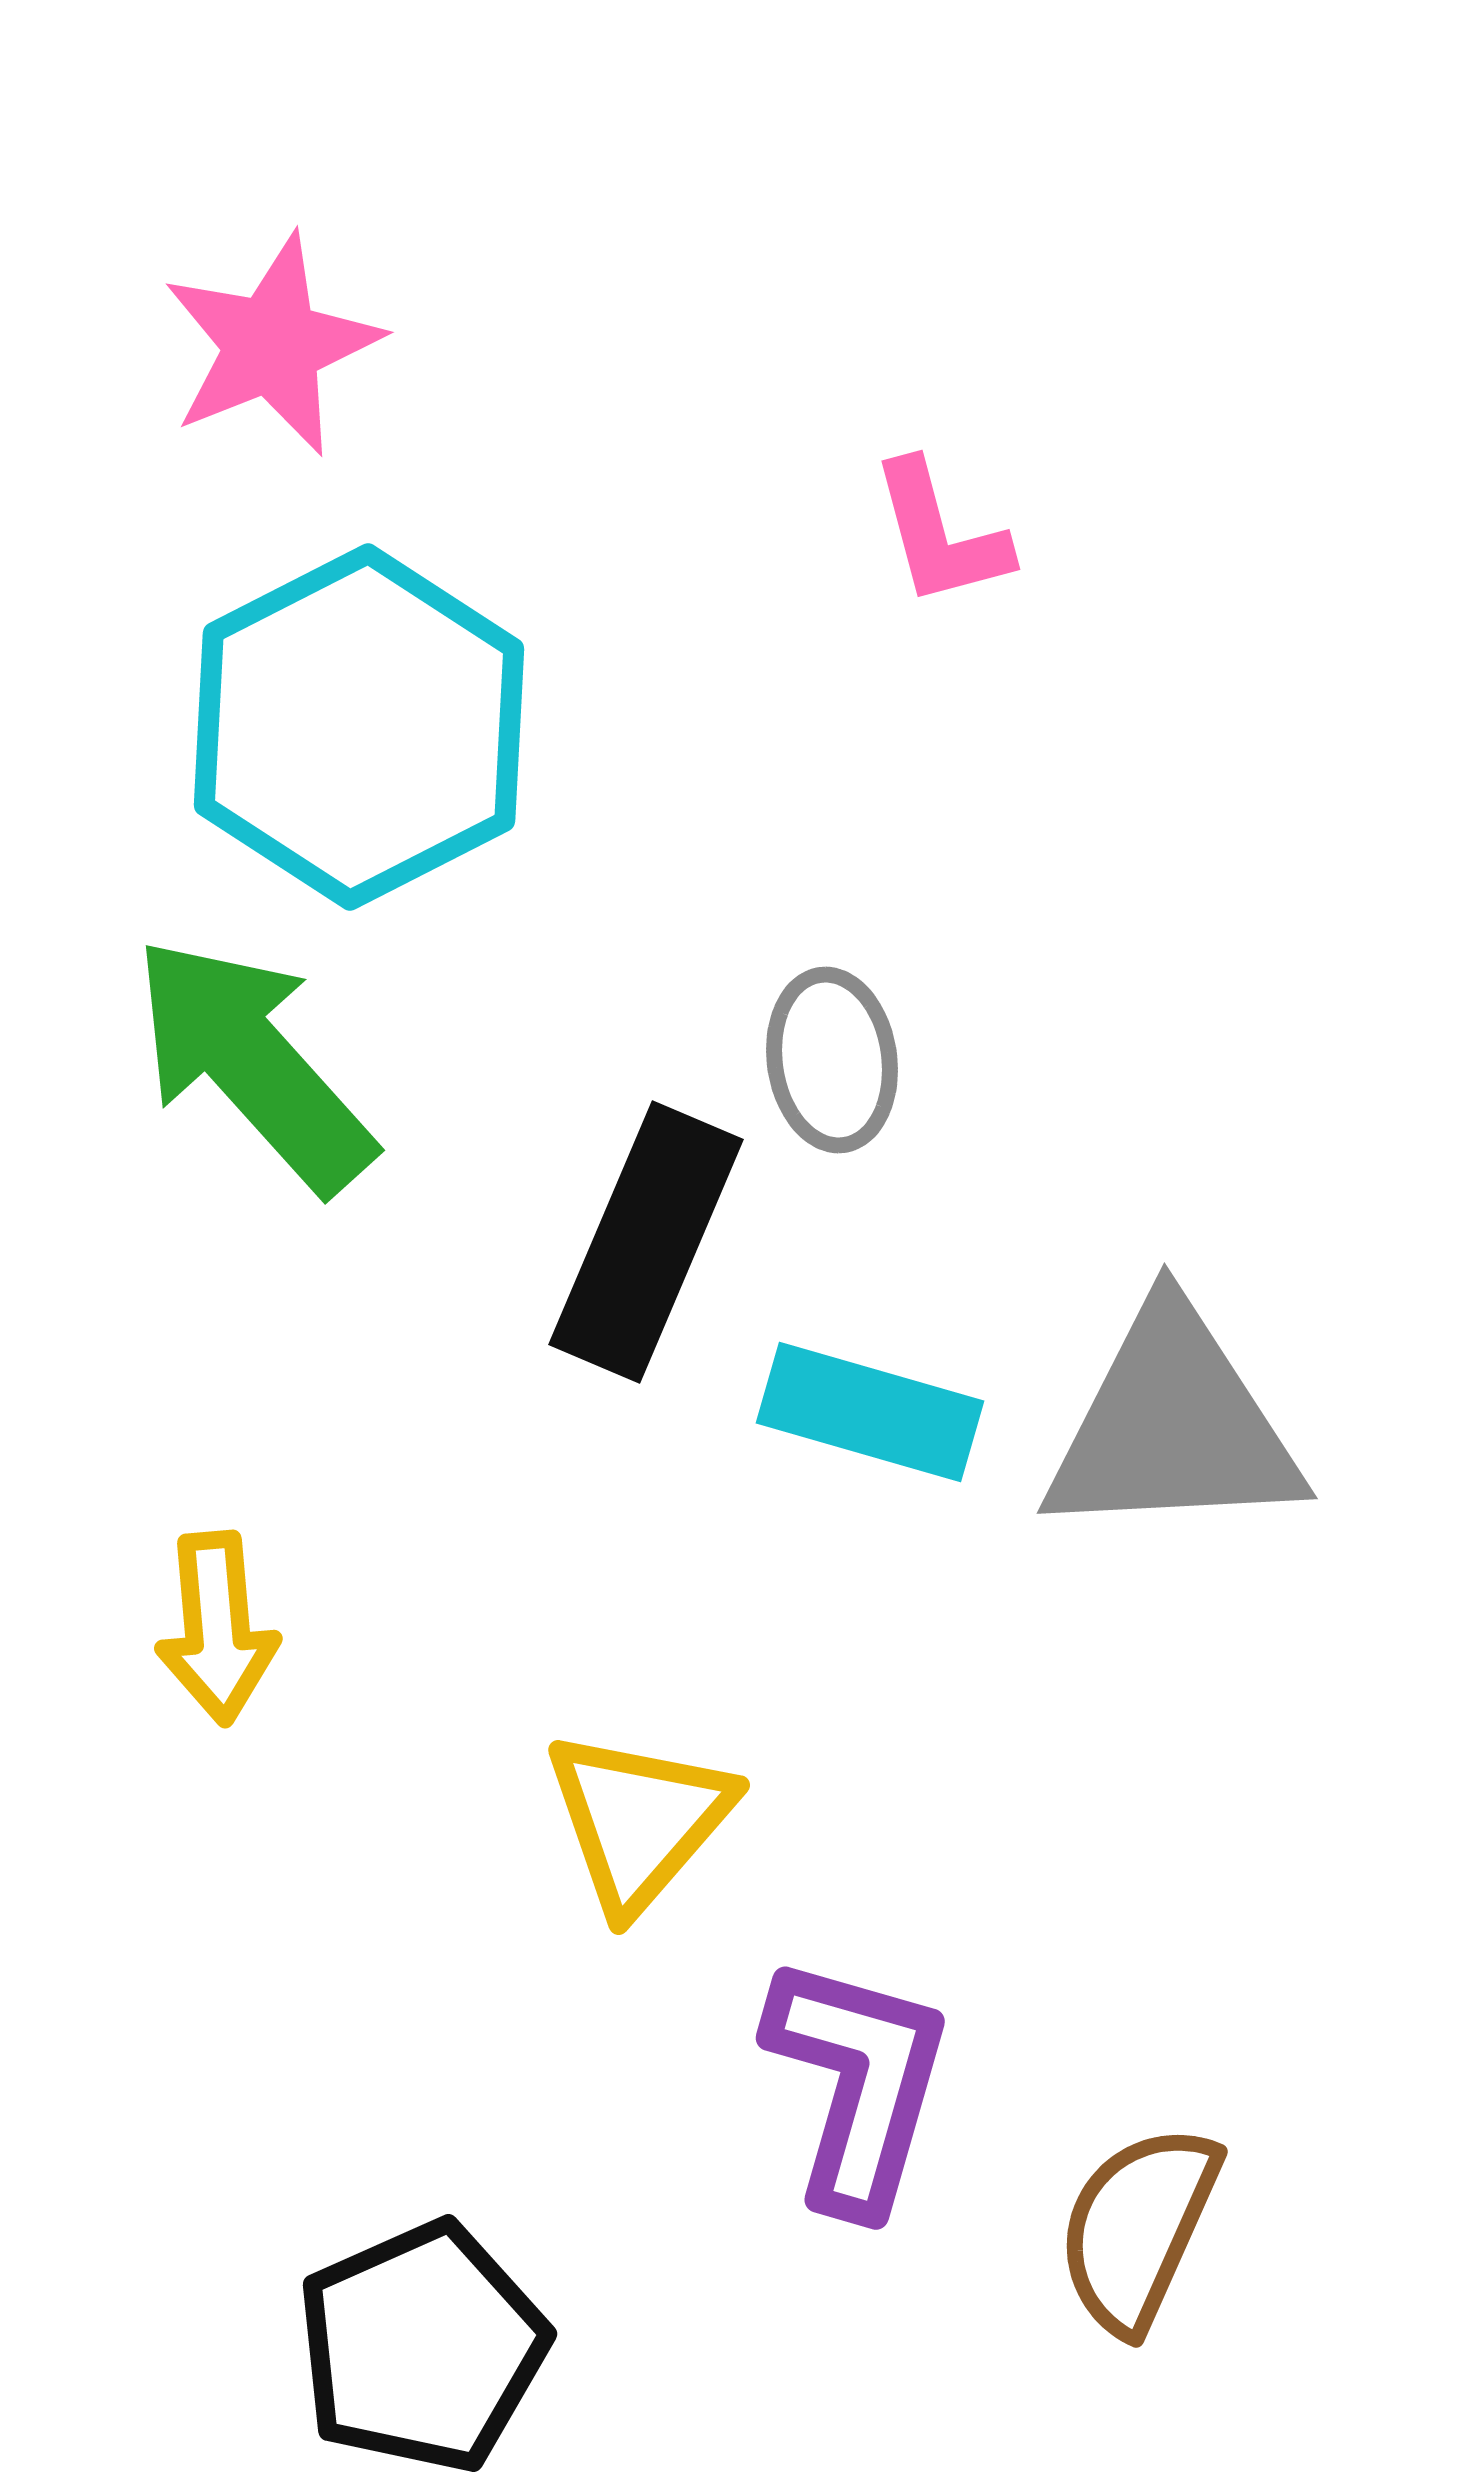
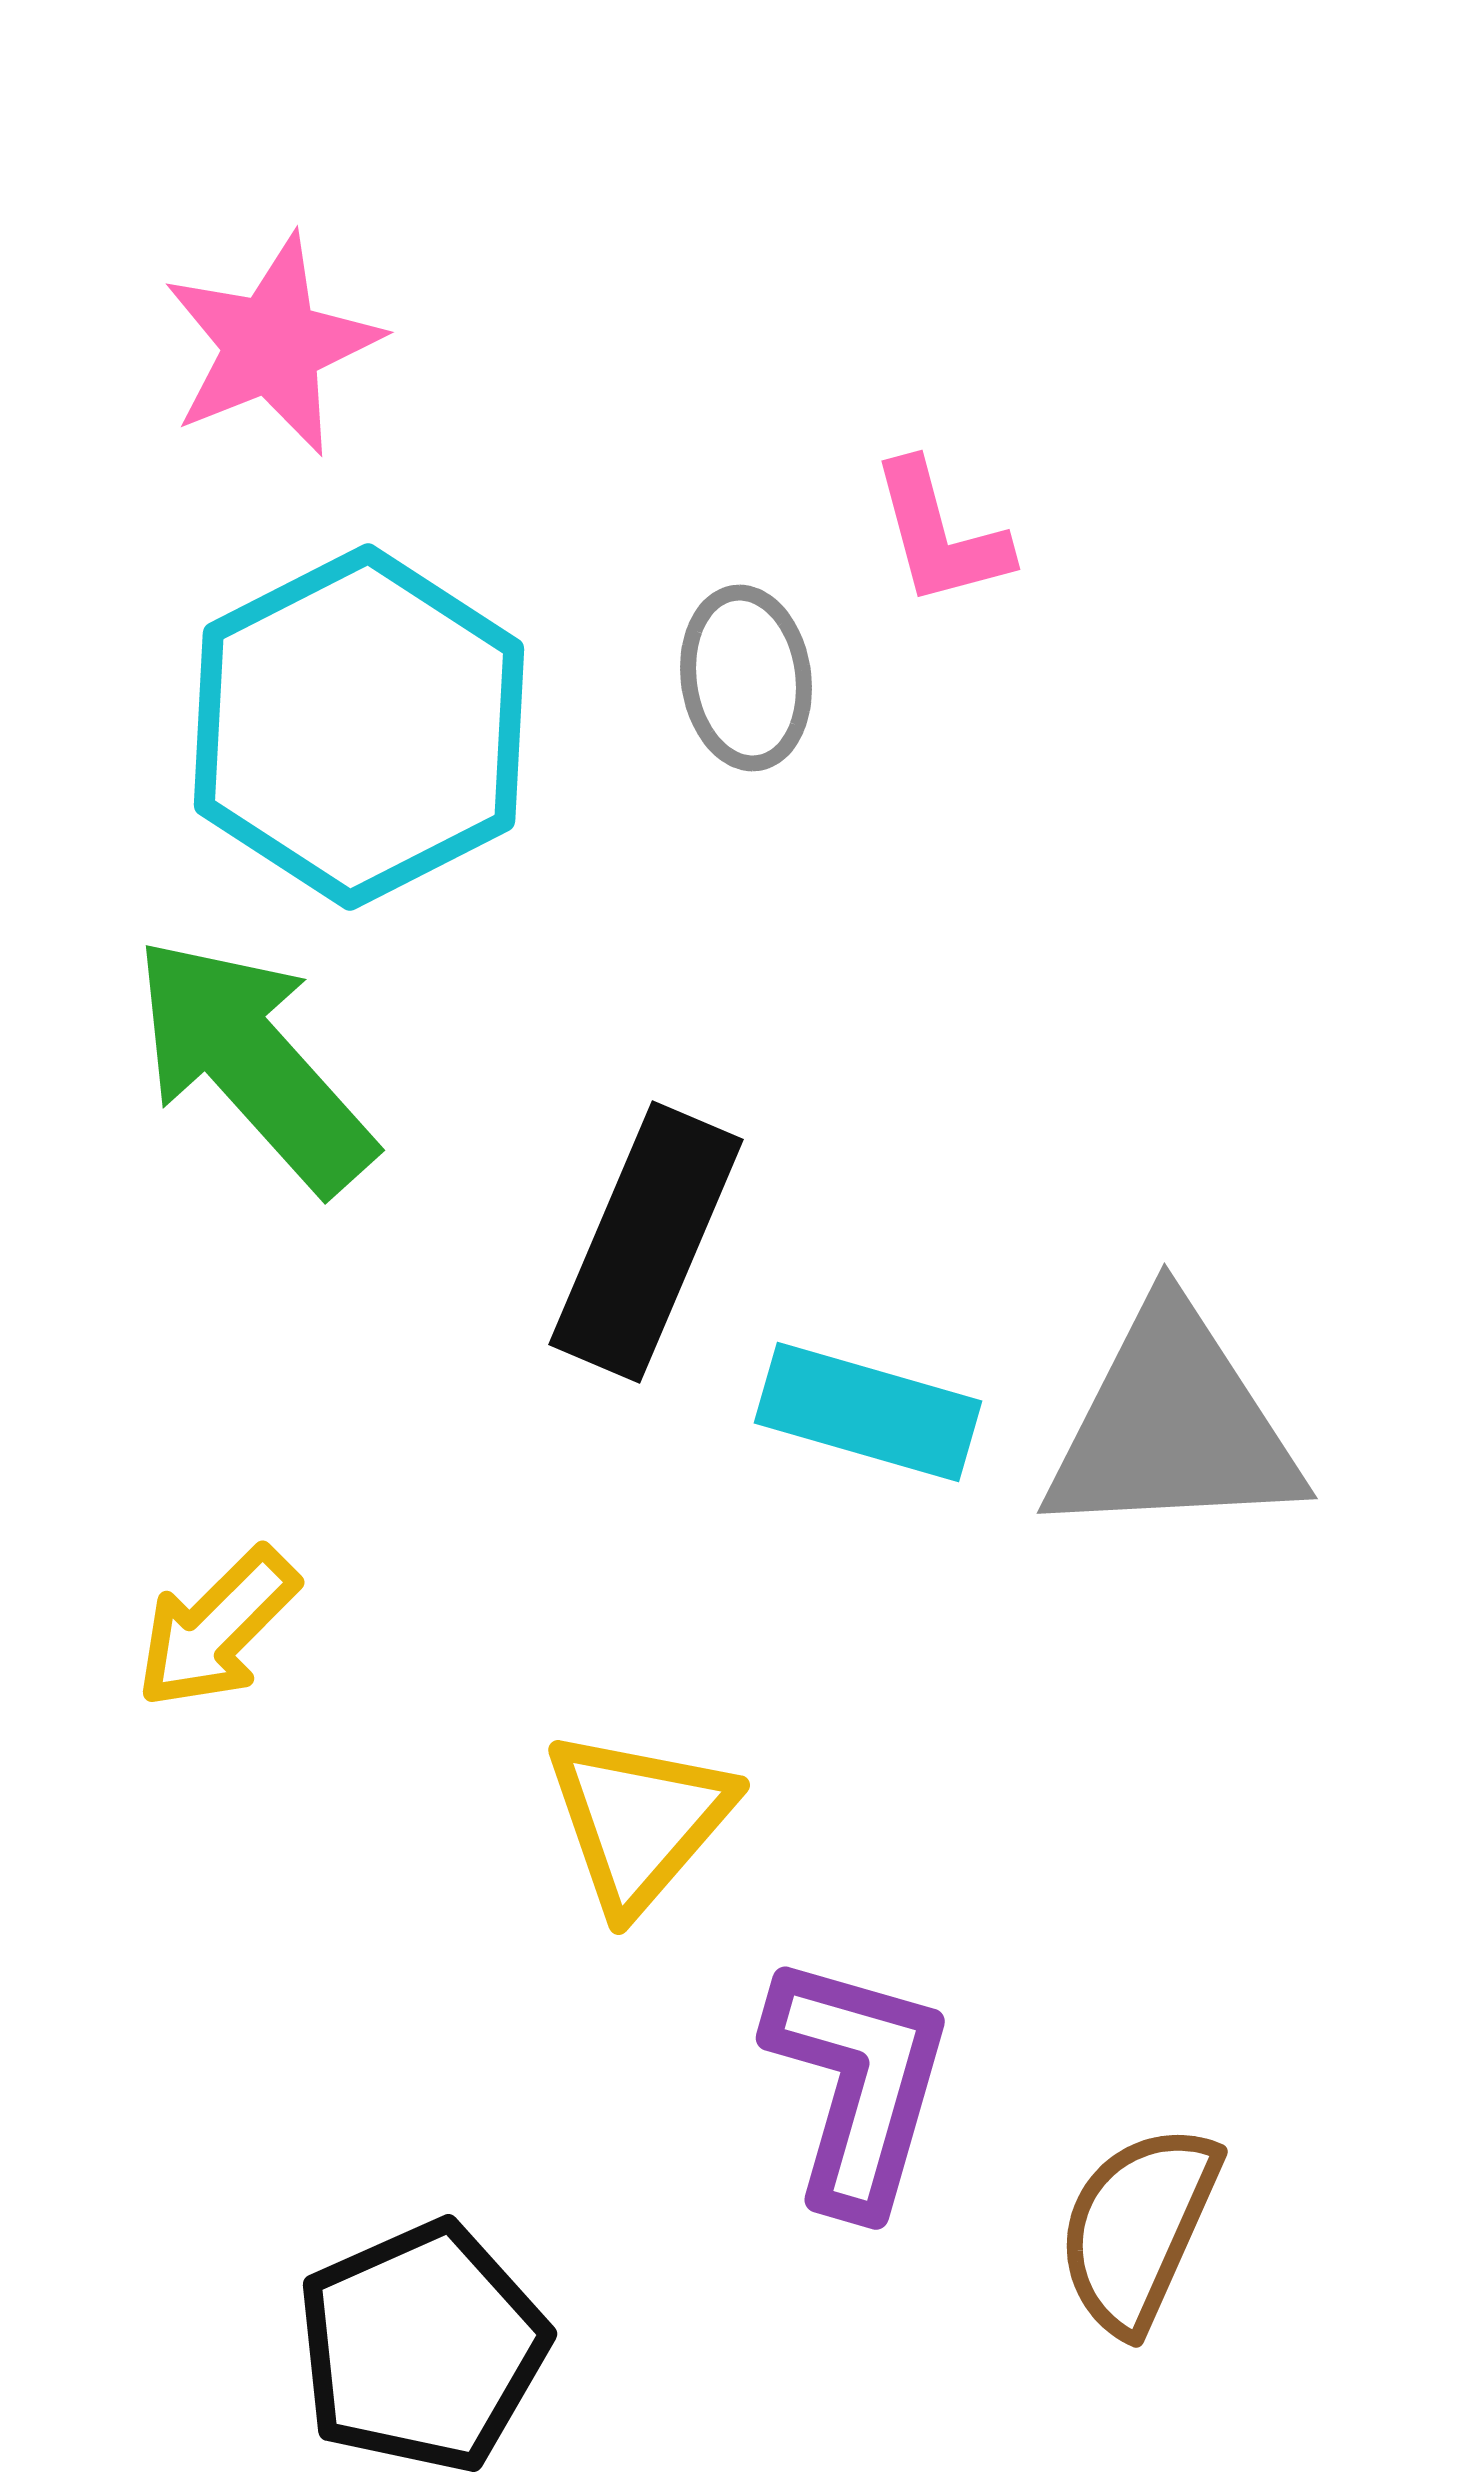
gray ellipse: moved 86 px left, 382 px up
cyan rectangle: moved 2 px left
yellow arrow: rotated 50 degrees clockwise
